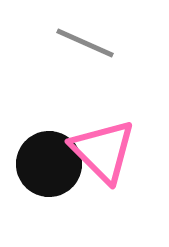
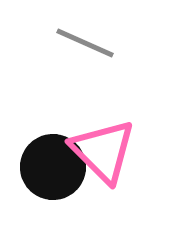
black circle: moved 4 px right, 3 px down
